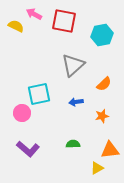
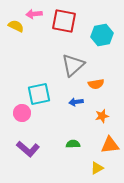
pink arrow: rotated 35 degrees counterclockwise
orange semicircle: moved 8 px left; rotated 35 degrees clockwise
orange triangle: moved 5 px up
